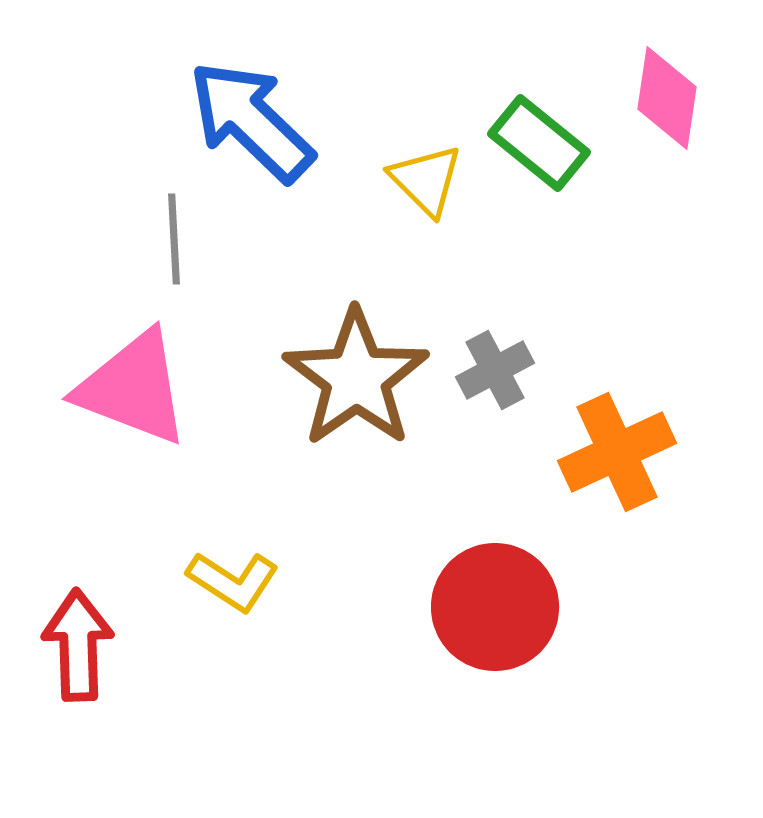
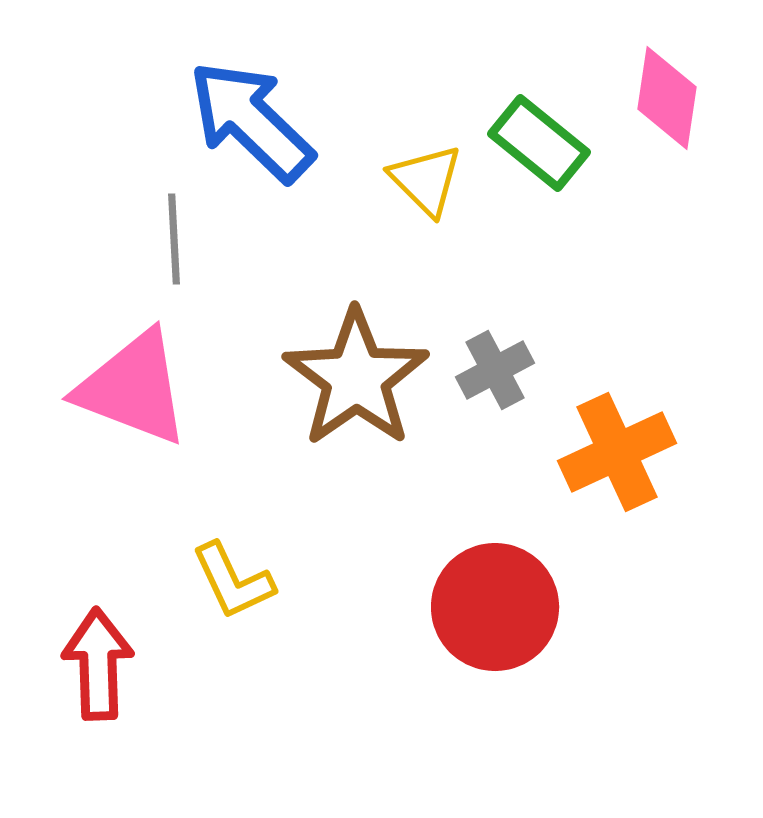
yellow L-shape: rotated 32 degrees clockwise
red arrow: moved 20 px right, 19 px down
